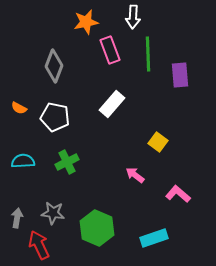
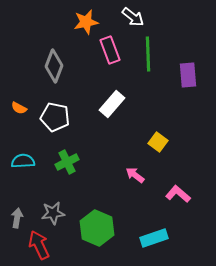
white arrow: rotated 55 degrees counterclockwise
purple rectangle: moved 8 px right
gray star: rotated 15 degrees counterclockwise
